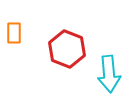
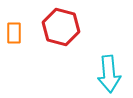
red hexagon: moved 6 px left, 22 px up; rotated 6 degrees counterclockwise
